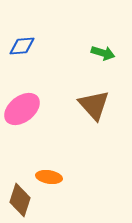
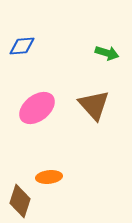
green arrow: moved 4 px right
pink ellipse: moved 15 px right, 1 px up
orange ellipse: rotated 15 degrees counterclockwise
brown diamond: moved 1 px down
